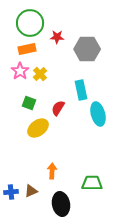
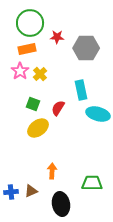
gray hexagon: moved 1 px left, 1 px up
green square: moved 4 px right, 1 px down
cyan ellipse: rotated 60 degrees counterclockwise
